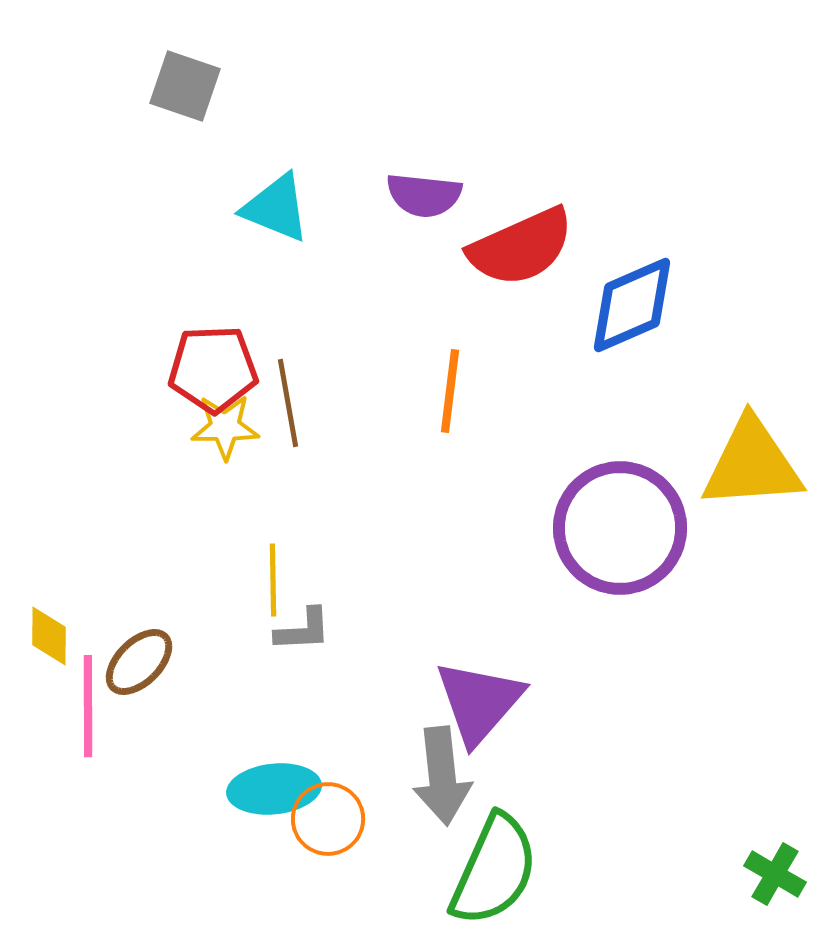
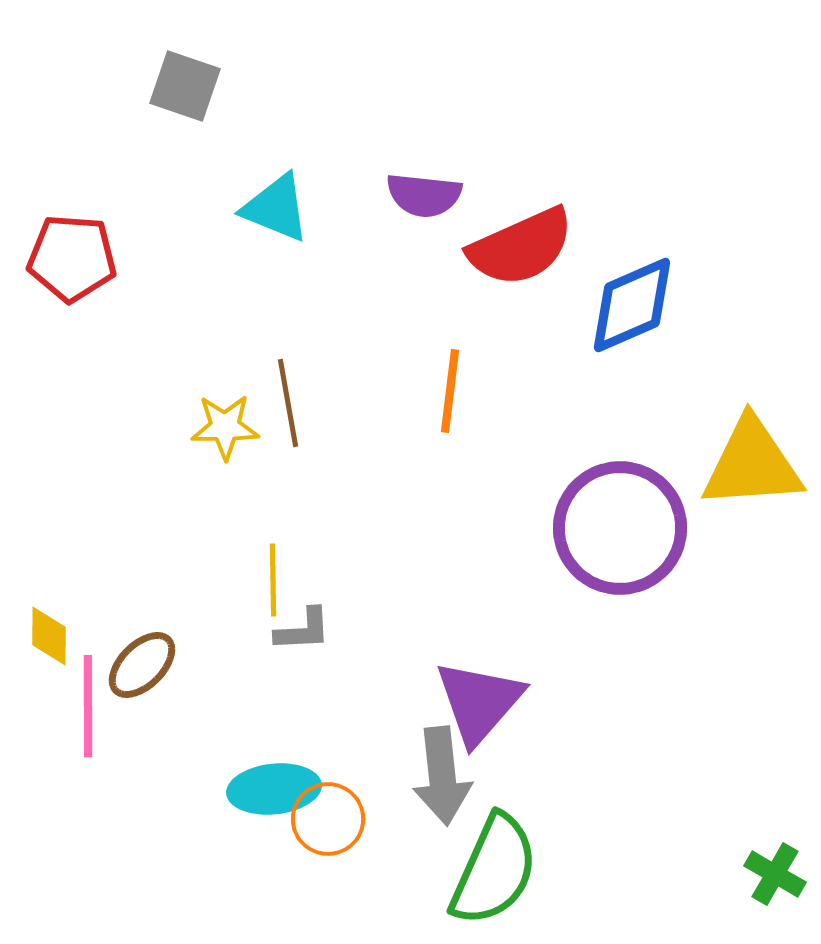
red pentagon: moved 141 px left, 111 px up; rotated 6 degrees clockwise
brown ellipse: moved 3 px right, 3 px down
